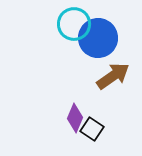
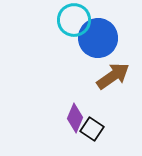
cyan circle: moved 4 px up
